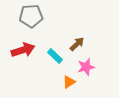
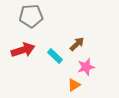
orange triangle: moved 5 px right, 3 px down
